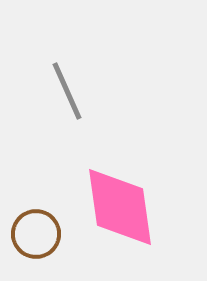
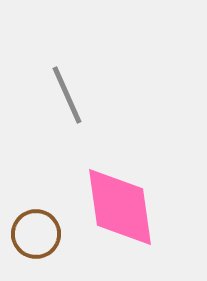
gray line: moved 4 px down
